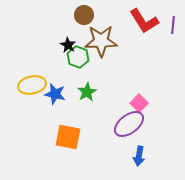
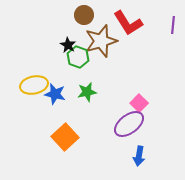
red L-shape: moved 16 px left, 2 px down
brown star: rotated 16 degrees counterclockwise
yellow ellipse: moved 2 px right
green star: rotated 18 degrees clockwise
orange square: moved 3 px left; rotated 36 degrees clockwise
